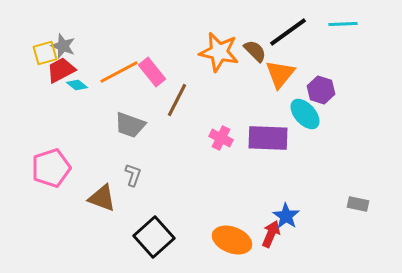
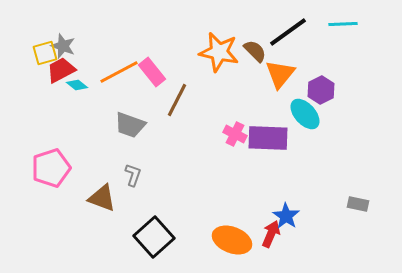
purple hexagon: rotated 16 degrees clockwise
pink cross: moved 14 px right, 4 px up
